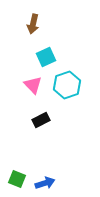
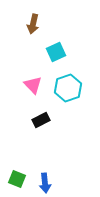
cyan square: moved 10 px right, 5 px up
cyan hexagon: moved 1 px right, 3 px down
blue arrow: rotated 102 degrees clockwise
